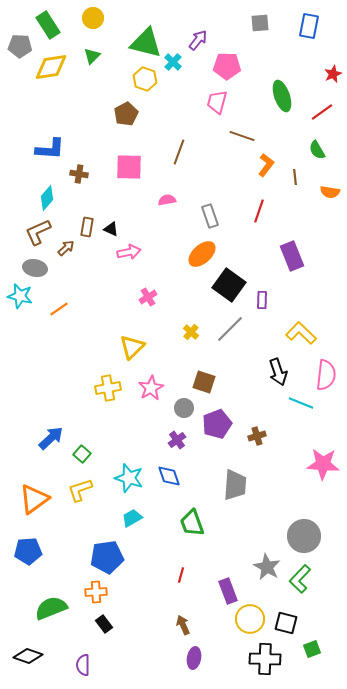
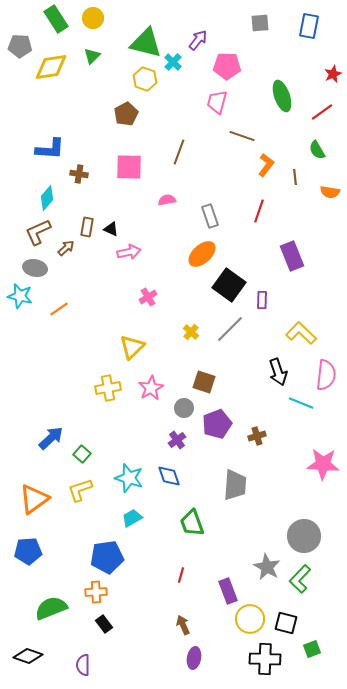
green rectangle at (48, 25): moved 8 px right, 6 px up
